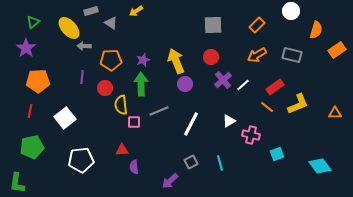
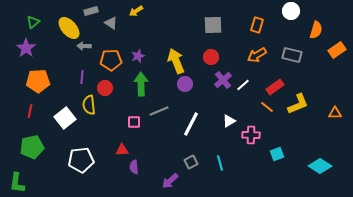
orange rectangle at (257, 25): rotated 28 degrees counterclockwise
purple star at (143, 60): moved 5 px left, 4 px up
yellow semicircle at (121, 105): moved 32 px left
pink cross at (251, 135): rotated 12 degrees counterclockwise
cyan diamond at (320, 166): rotated 20 degrees counterclockwise
